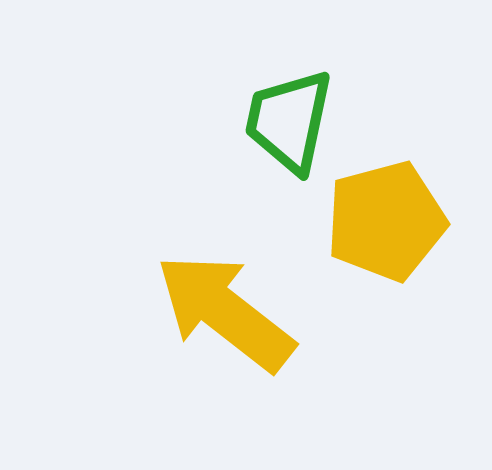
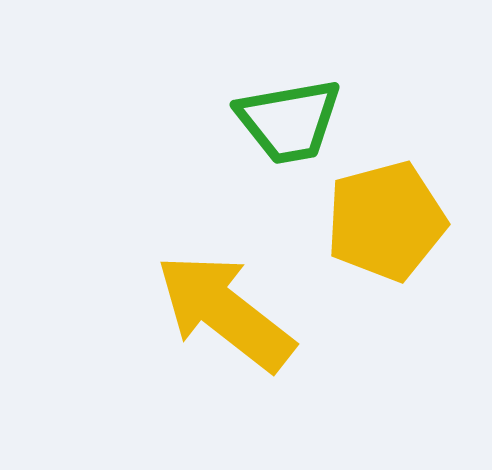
green trapezoid: rotated 112 degrees counterclockwise
